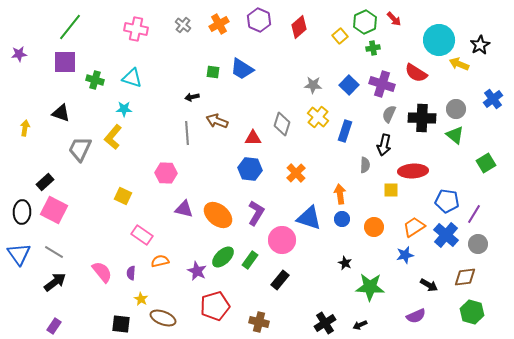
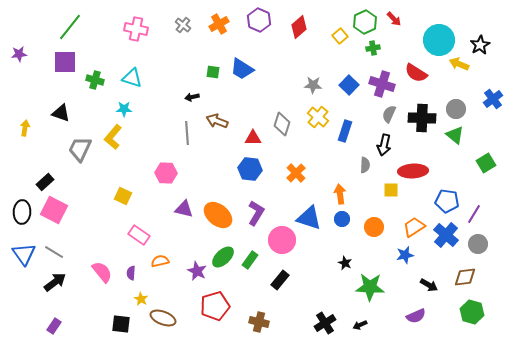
pink rectangle at (142, 235): moved 3 px left
blue triangle at (19, 254): moved 5 px right
